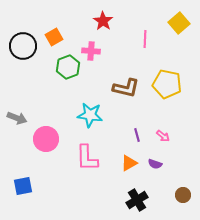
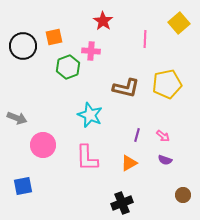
orange square: rotated 18 degrees clockwise
yellow pentagon: rotated 24 degrees counterclockwise
cyan star: rotated 15 degrees clockwise
purple line: rotated 32 degrees clockwise
pink circle: moved 3 px left, 6 px down
purple semicircle: moved 10 px right, 4 px up
black cross: moved 15 px left, 3 px down; rotated 10 degrees clockwise
